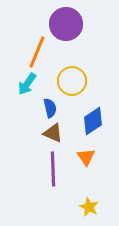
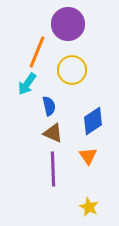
purple circle: moved 2 px right
yellow circle: moved 11 px up
blue semicircle: moved 1 px left, 2 px up
orange triangle: moved 2 px right, 1 px up
